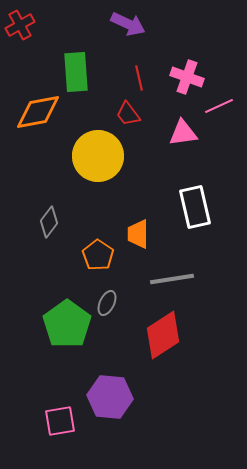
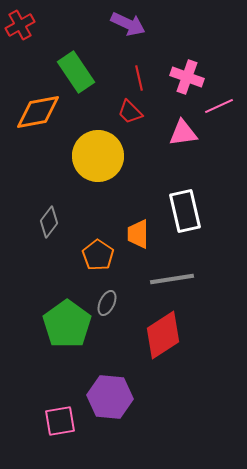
green rectangle: rotated 30 degrees counterclockwise
red trapezoid: moved 2 px right, 2 px up; rotated 8 degrees counterclockwise
white rectangle: moved 10 px left, 4 px down
